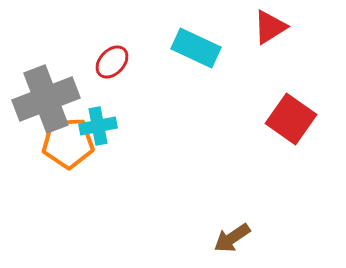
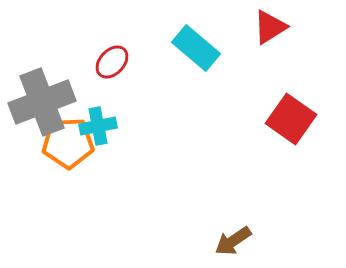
cyan rectangle: rotated 15 degrees clockwise
gray cross: moved 4 px left, 3 px down
brown arrow: moved 1 px right, 3 px down
